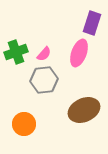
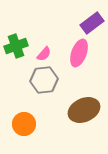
purple rectangle: rotated 35 degrees clockwise
green cross: moved 6 px up
